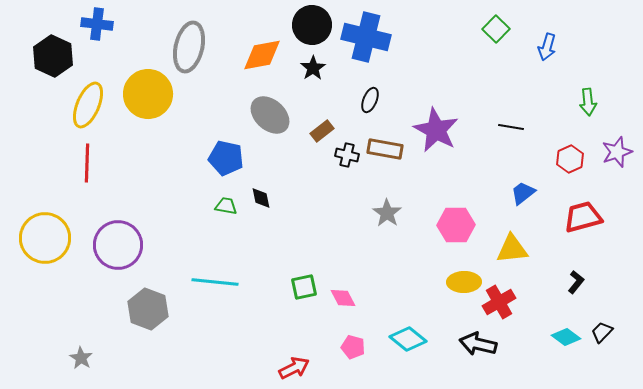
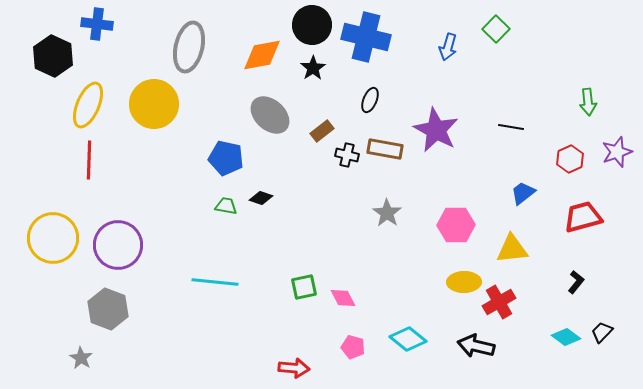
blue arrow at (547, 47): moved 99 px left
yellow circle at (148, 94): moved 6 px right, 10 px down
red line at (87, 163): moved 2 px right, 3 px up
black diamond at (261, 198): rotated 60 degrees counterclockwise
yellow circle at (45, 238): moved 8 px right
gray hexagon at (148, 309): moved 40 px left
black arrow at (478, 344): moved 2 px left, 2 px down
red arrow at (294, 368): rotated 32 degrees clockwise
